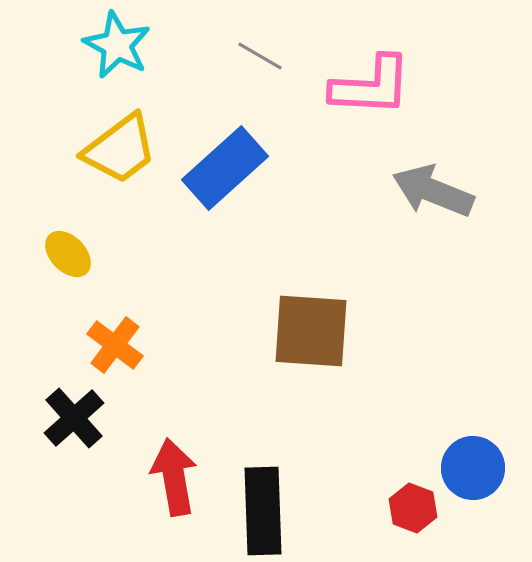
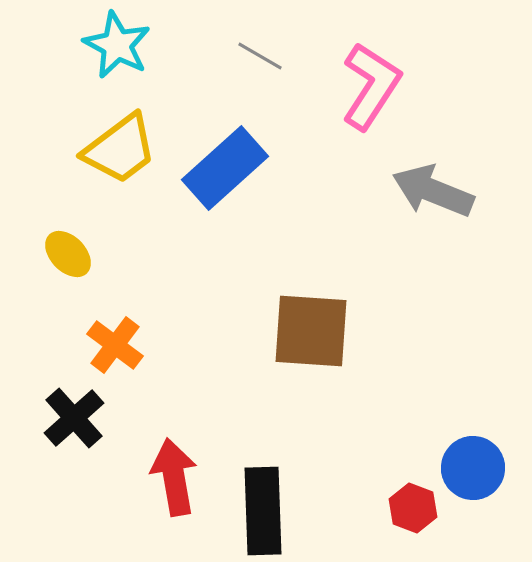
pink L-shape: rotated 60 degrees counterclockwise
